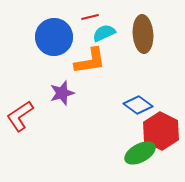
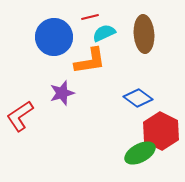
brown ellipse: moved 1 px right
blue diamond: moved 7 px up
